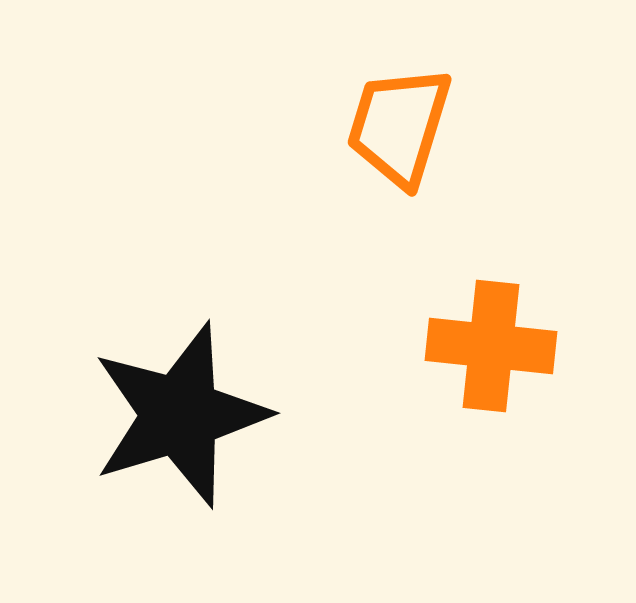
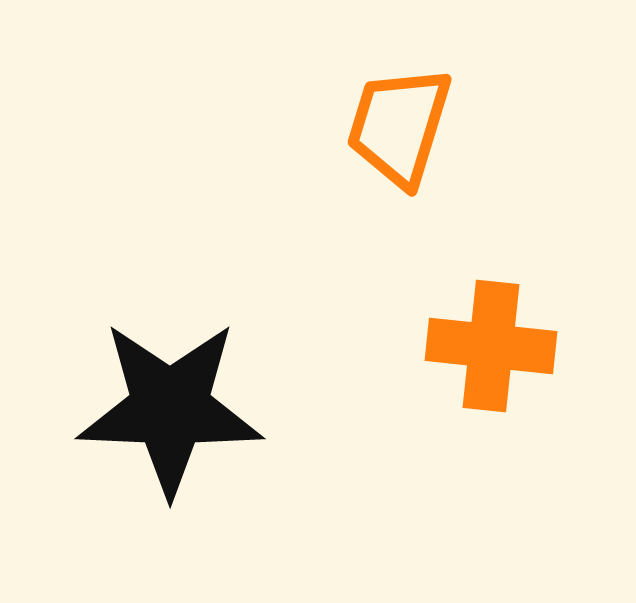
black star: moved 10 px left, 7 px up; rotated 19 degrees clockwise
